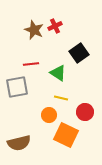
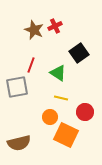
red line: moved 1 px down; rotated 63 degrees counterclockwise
orange circle: moved 1 px right, 2 px down
